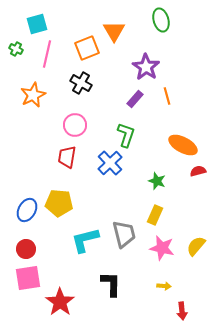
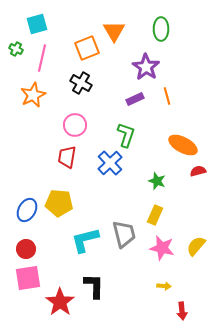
green ellipse: moved 9 px down; rotated 15 degrees clockwise
pink line: moved 5 px left, 4 px down
purple rectangle: rotated 24 degrees clockwise
black L-shape: moved 17 px left, 2 px down
